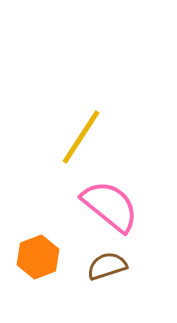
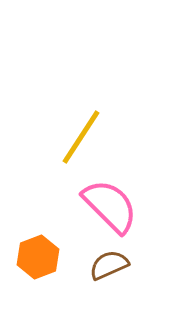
pink semicircle: rotated 6 degrees clockwise
brown semicircle: moved 2 px right, 1 px up; rotated 6 degrees counterclockwise
